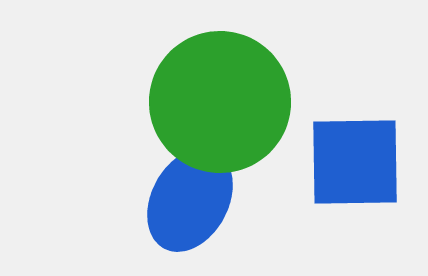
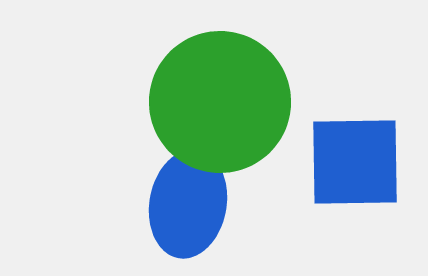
blue ellipse: moved 2 px left, 4 px down; rotated 18 degrees counterclockwise
